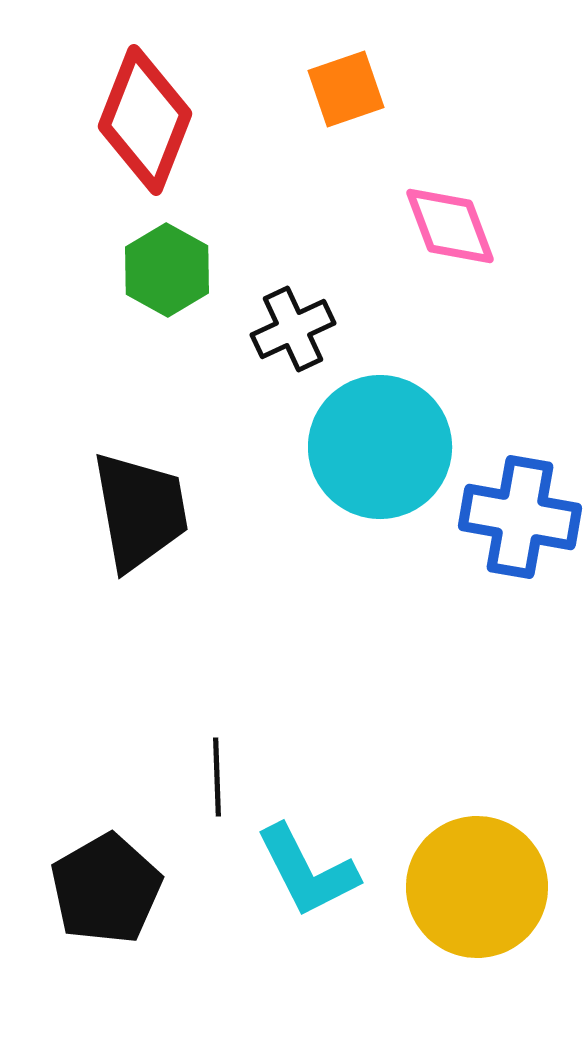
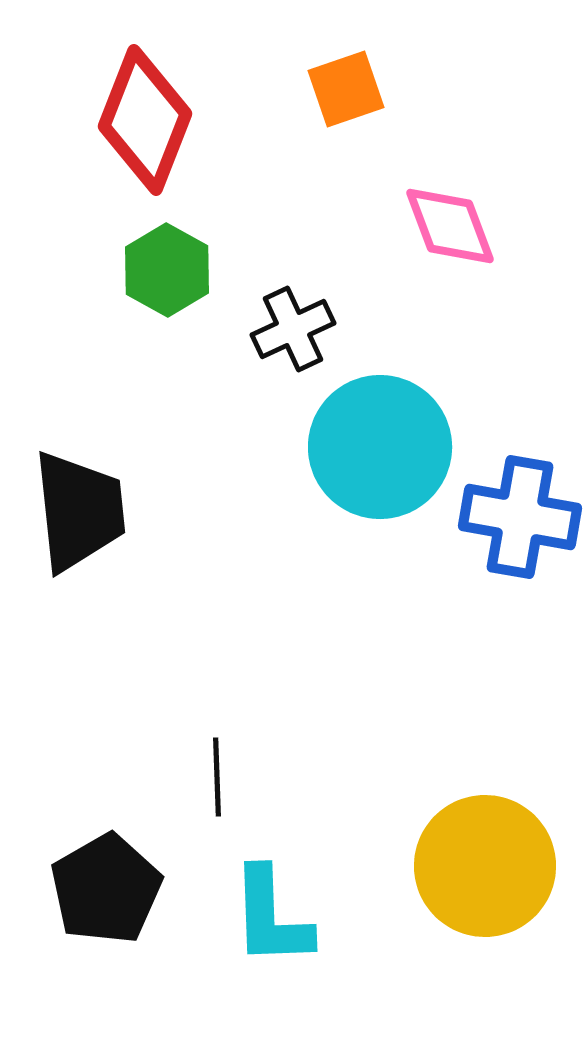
black trapezoid: moved 61 px left; rotated 4 degrees clockwise
cyan L-shape: moved 36 px left, 46 px down; rotated 25 degrees clockwise
yellow circle: moved 8 px right, 21 px up
